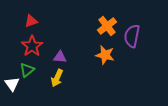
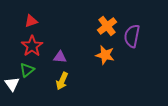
yellow arrow: moved 5 px right, 3 px down
